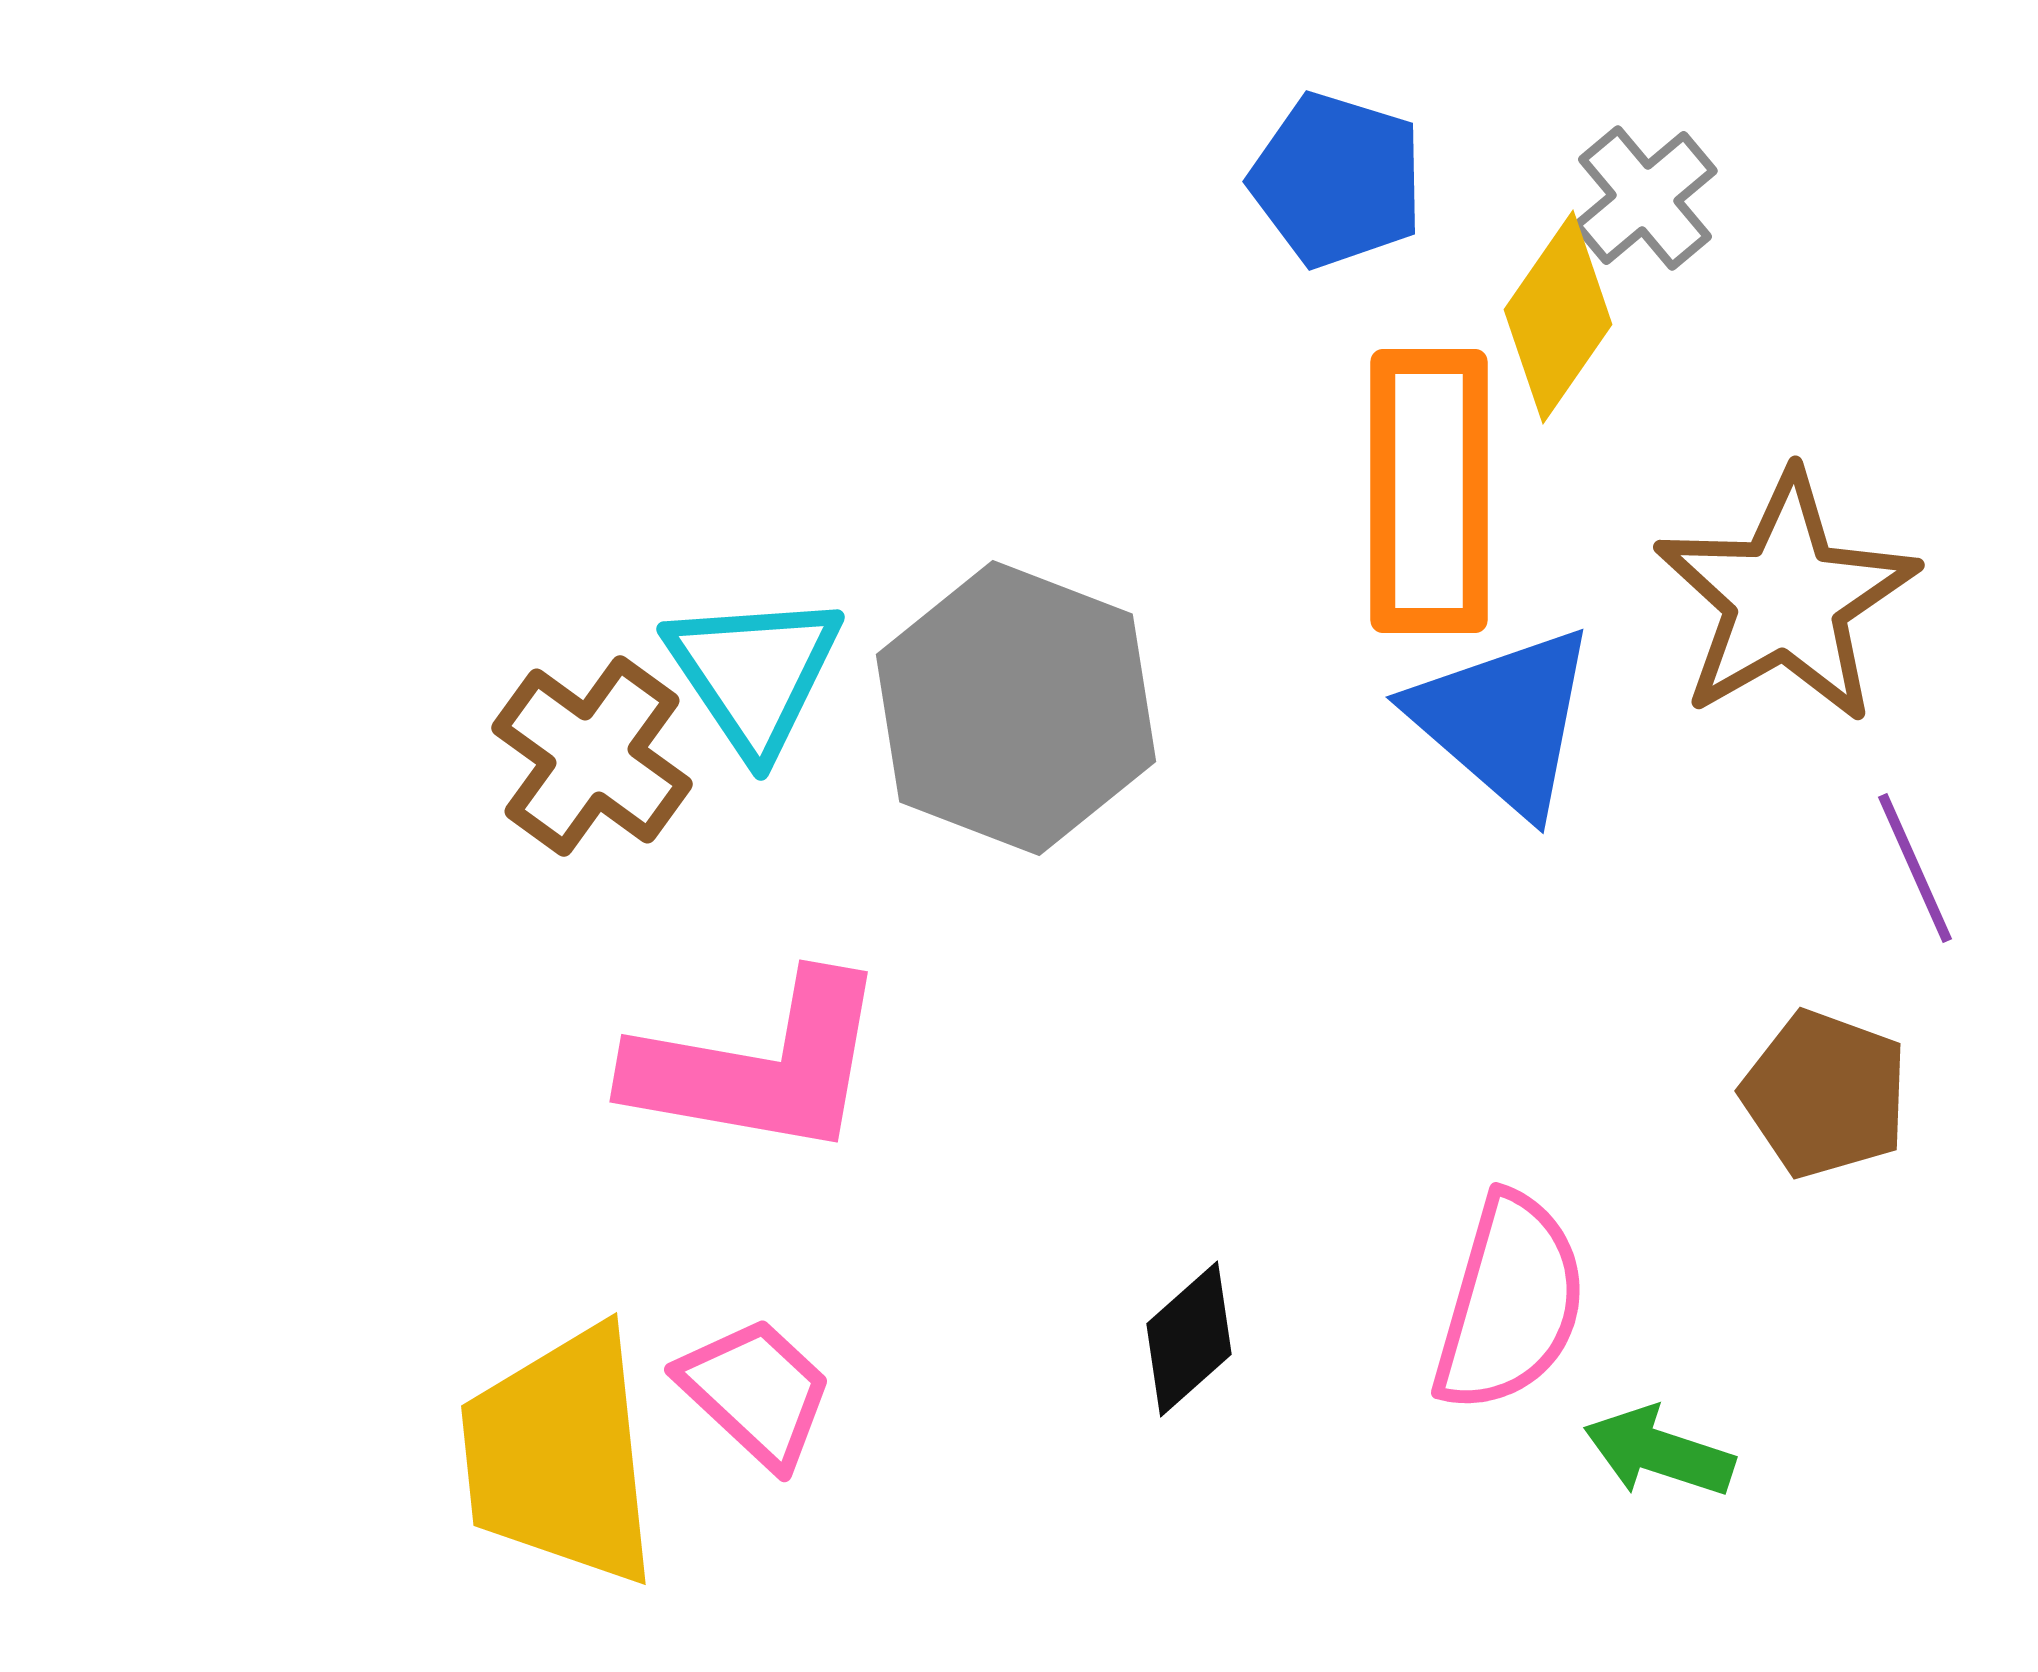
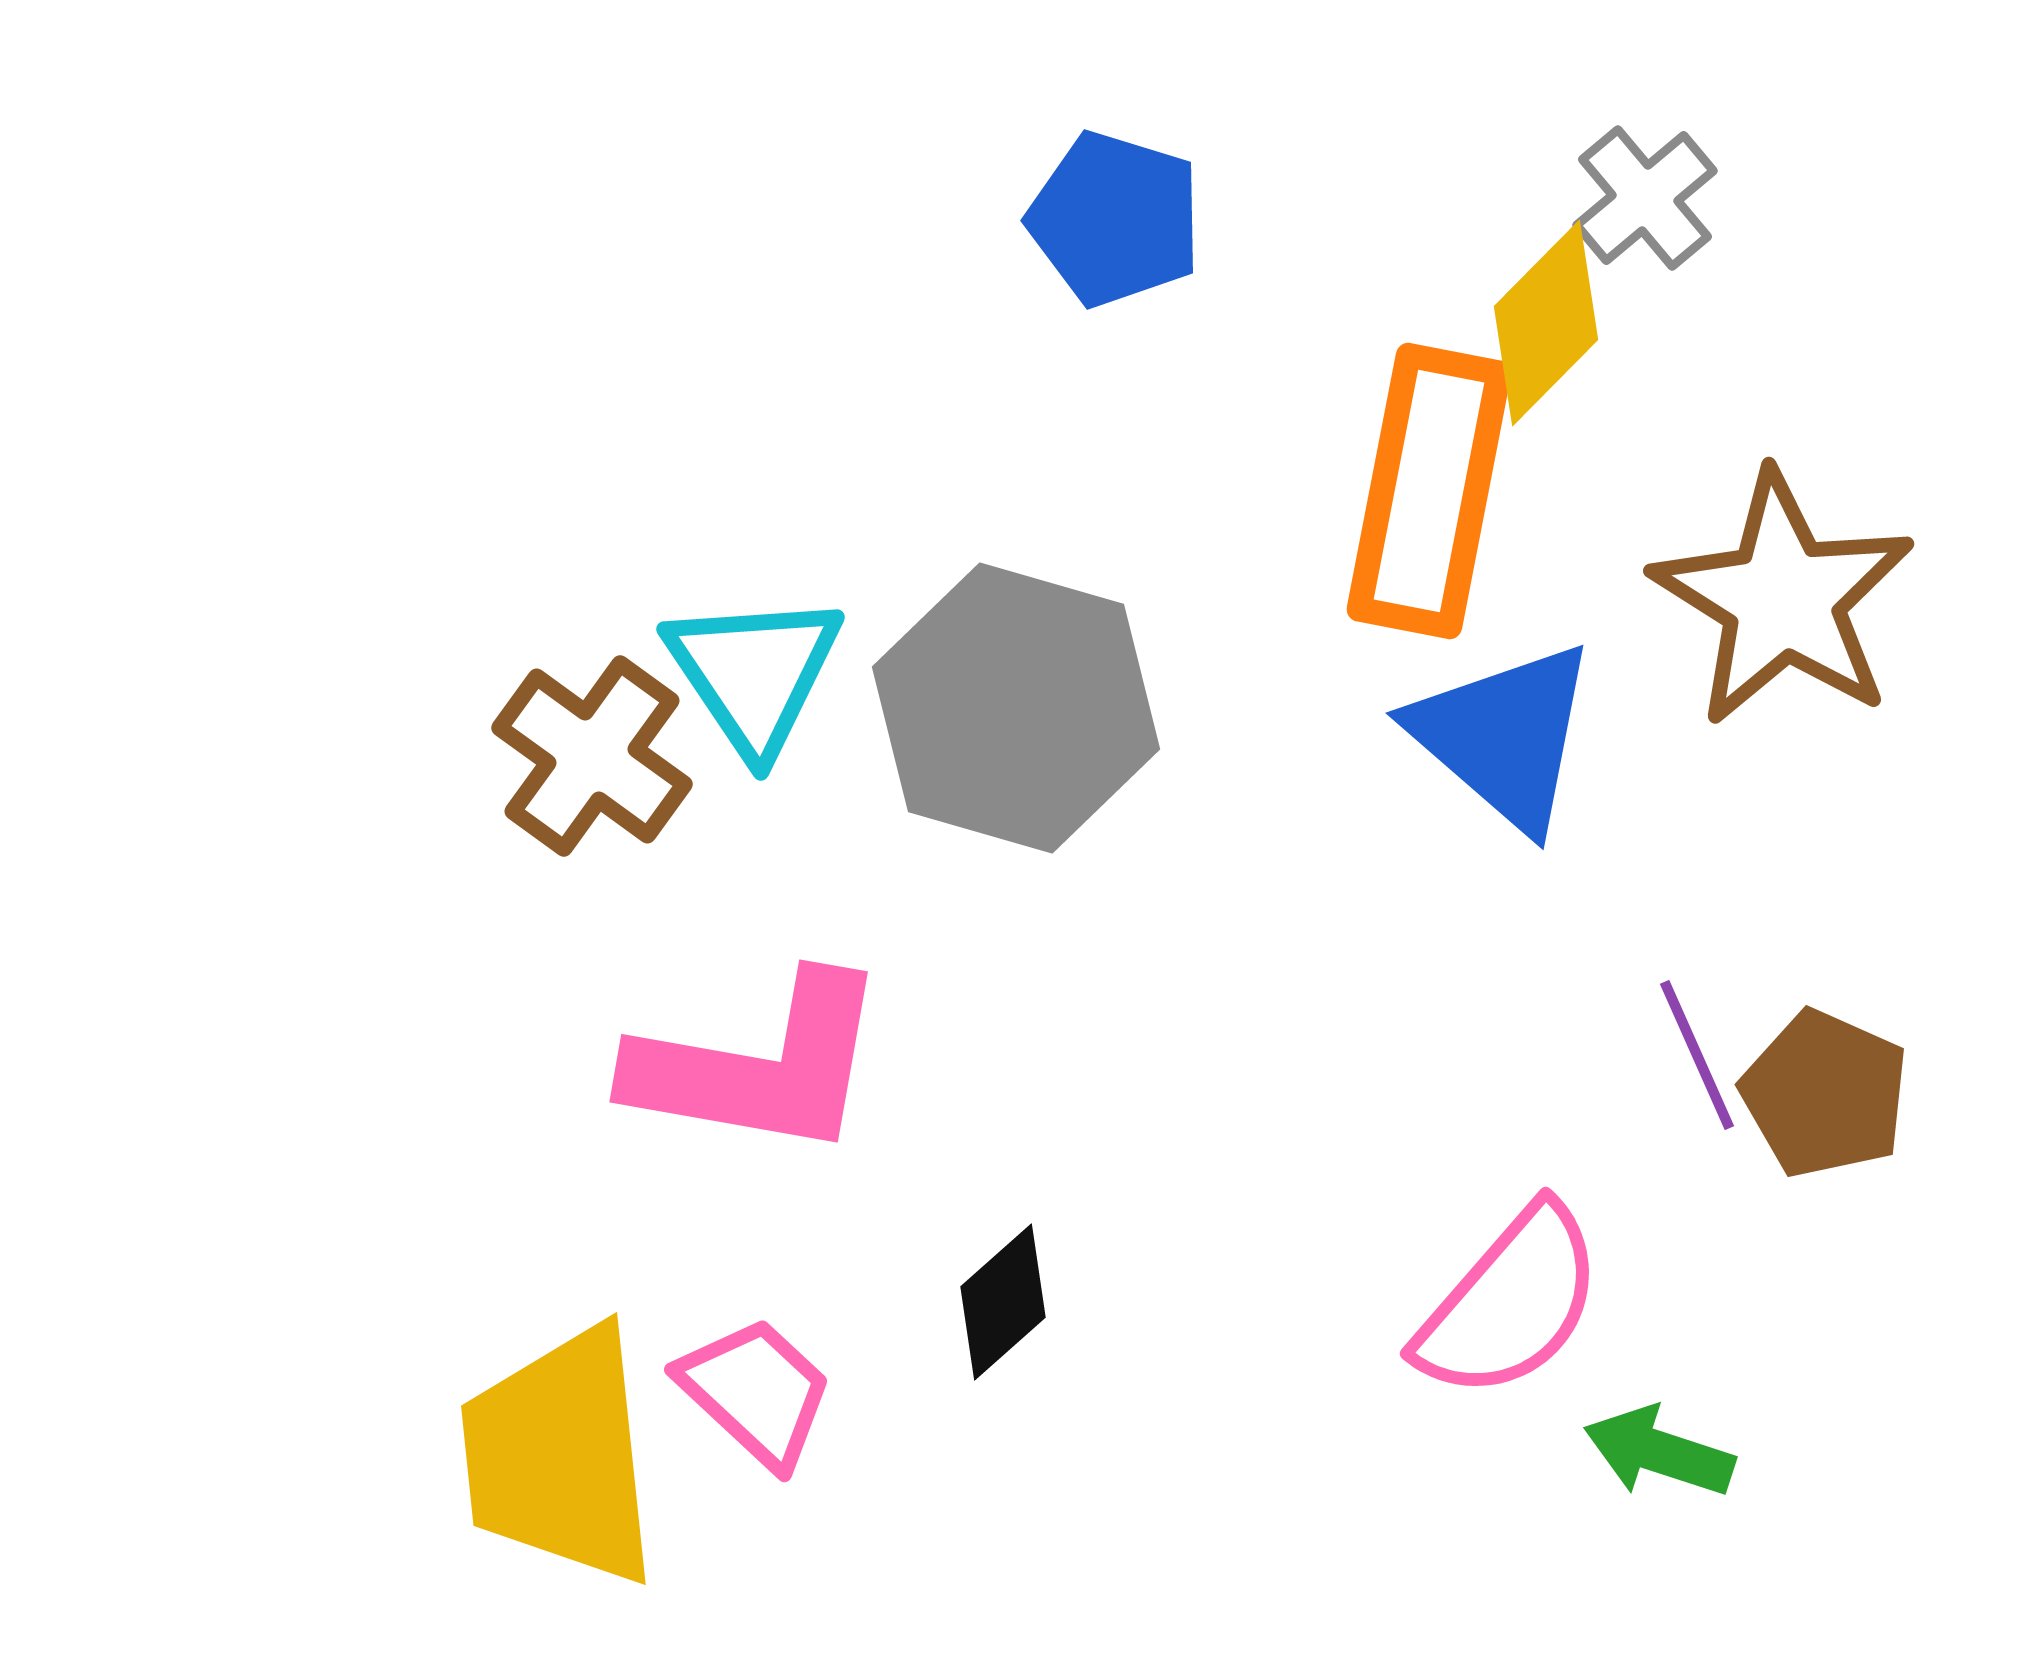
blue pentagon: moved 222 px left, 39 px down
yellow diamond: moved 12 px left, 6 px down; rotated 10 degrees clockwise
orange rectangle: rotated 11 degrees clockwise
brown star: moved 3 px left, 1 px down; rotated 10 degrees counterclockwise
gray hexagon: rotated 5 degrees counterclockwise
blue triangle: moved 16 px down
purple line: moved 218 px left, 187 px down
brown pentagon: rotated 4 degrees clockwise
pink semicircle: rotated 25 degrees clockwise
black diamond: moved 186 px left, 37 px up
